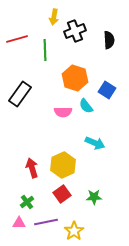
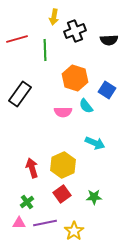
black semicircle: rotated 90 degrees clockwise
purple line: moved 1 px left, 1 px down
